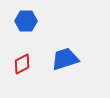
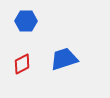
blue trapezoid: moved 1 px left
